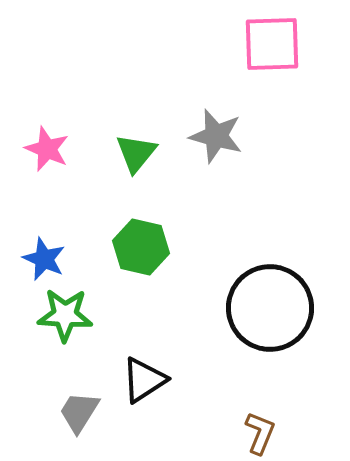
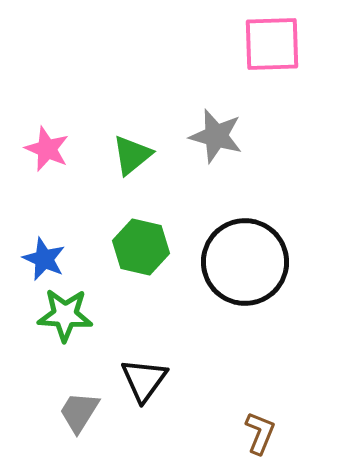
green triangle: moved 4 px left, 2 px down; rotated 12 degrees clockwise
black circle: moved 25 px left, 46 px up
black triangle: rotated 21 degrees counterclockwise
